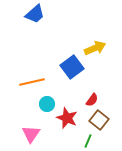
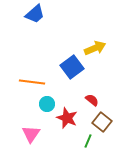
orange line: rotated 20 degrees clockwise
red semicircle: rotated 88 degrees counterclockwise
brown square: moved 3 px right, 2 px down
